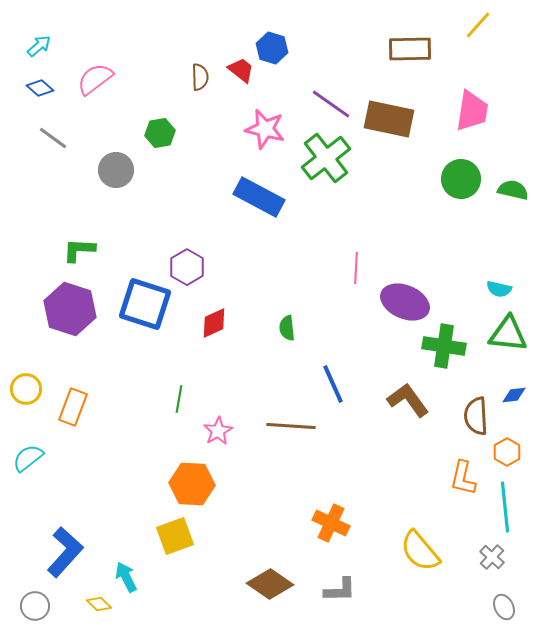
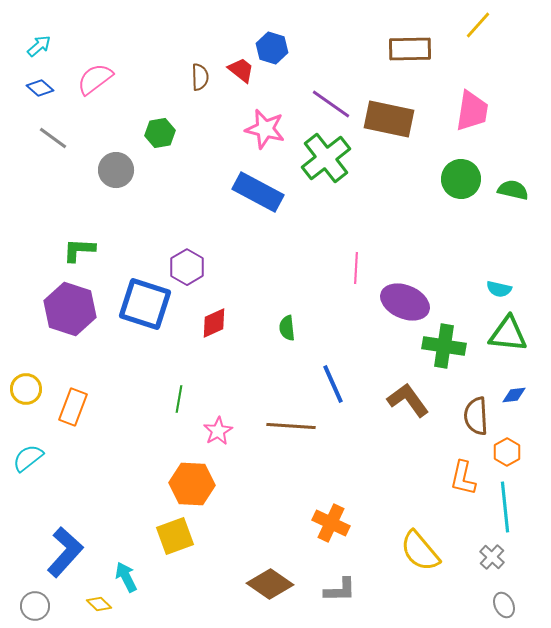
blue rectangle at (259, 197): moved 1 px left, 5 px up
gray ellipse at (504, 607): moved 2 px up
